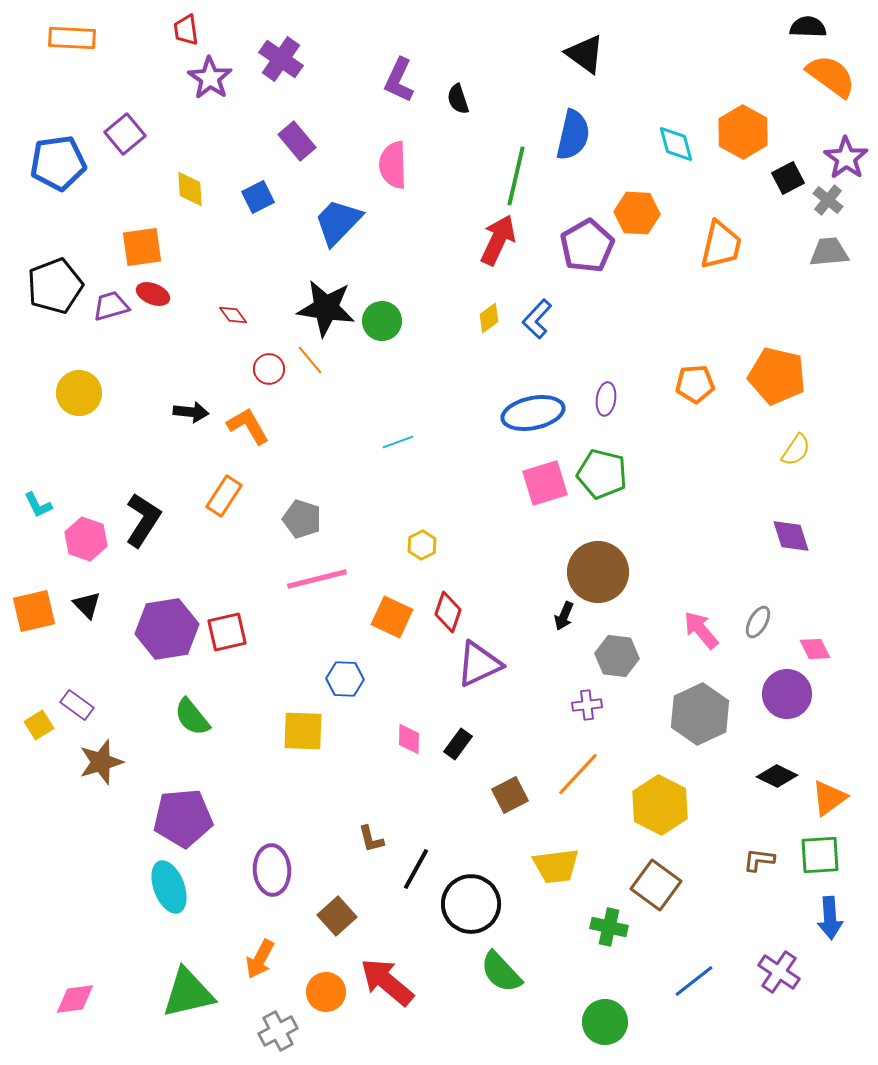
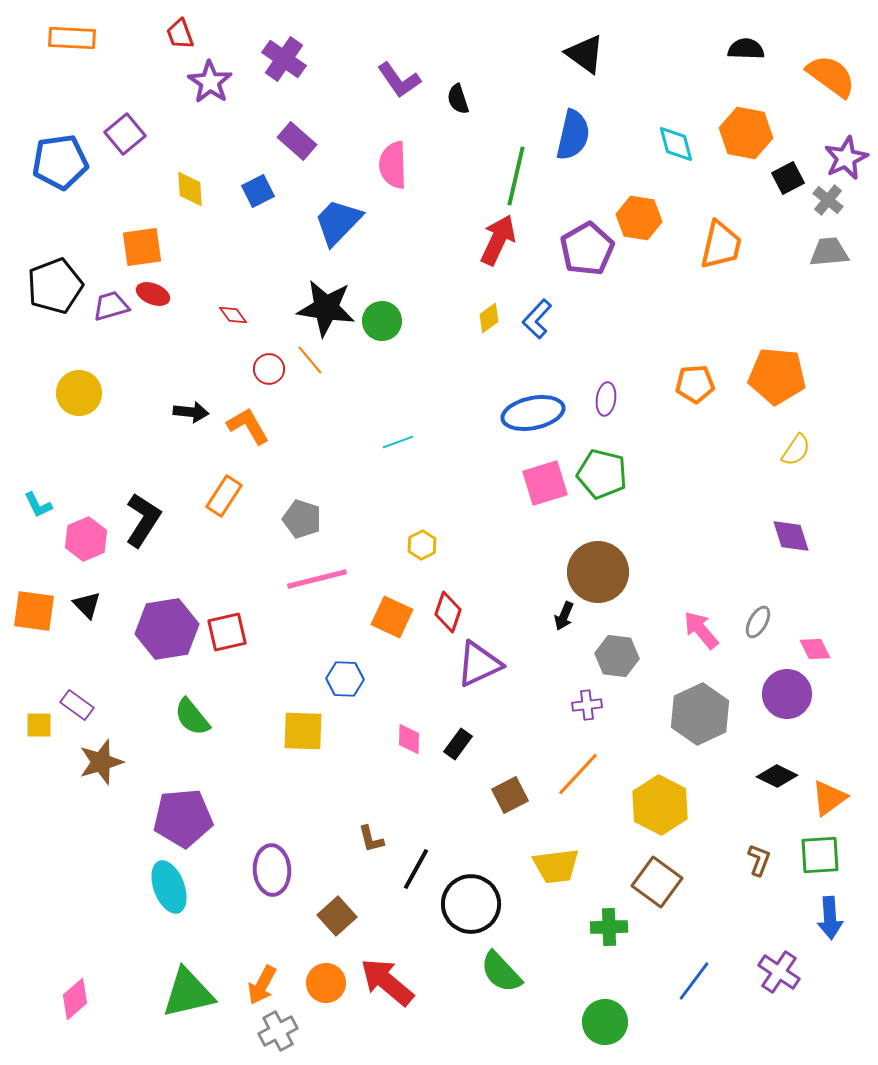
black semicircle at (808, 27): moved 62 px left, 22 px down
red trapezoid at (186, 30): moved 6 px left, 4 px down; rotated 12 degrees counterclockwise
purple cross at (281, 59): moved 3 px right
purple star at (210, 78): moved 4 px down
purple L-shape at (399, 80): rotated 60 degrees counterclockwise
orange hexagon at (743, 132): moved 3 px right, 1 px down; rotated 18 degrees counterclockwise
purple rectangle at (297, 141): rotated 9 degrees counterclockwise
purple star at (846, 158): rotated 12 degrees clockwise
blue pentagon at (58, 163): moved 2 px right, 1 px up
blue square at (258, 197): moved 6 px up
orange hexagon at (637, 213): moved 2 px right, 5 px down; rotated 6 degrees clockwise
purple pentagon at (587, 246): moved 3 px down
orange pentagon at (777, 376): rotated 8 degrees counterclockwise
pink hexagon at (86, 539): rotated 18 degrees clockwise
orange square at (34, 611): rotated 21 degrees clockwise
yellow square at (39, 725): rotated 32 degrees clockwise
brown L-shape at (759, 860): rotated 104 degrees clockwise
brown square at (656, 885): moved 1 px right, 3 px up
green cross at (609, 927): rotated 15 degrees counterclockwise
orange arrow at (260, 959): moved 2 px right, 26 px down
blue line at (694, 981): rotated 15 degrees counterclockwise
orange circle at (326, 992): moved 9 px up
pink diamond at (75, 999): rotated 33 degrees counterclockwise
